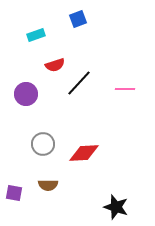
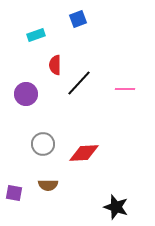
red semicircle: rotated 108 degrees clockwise
